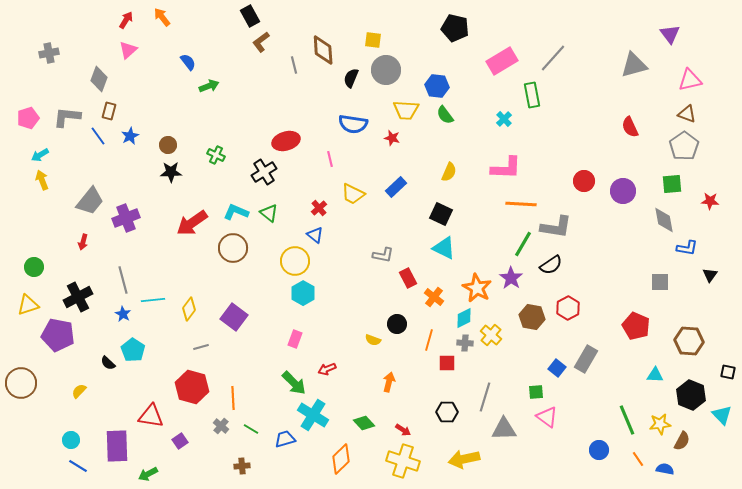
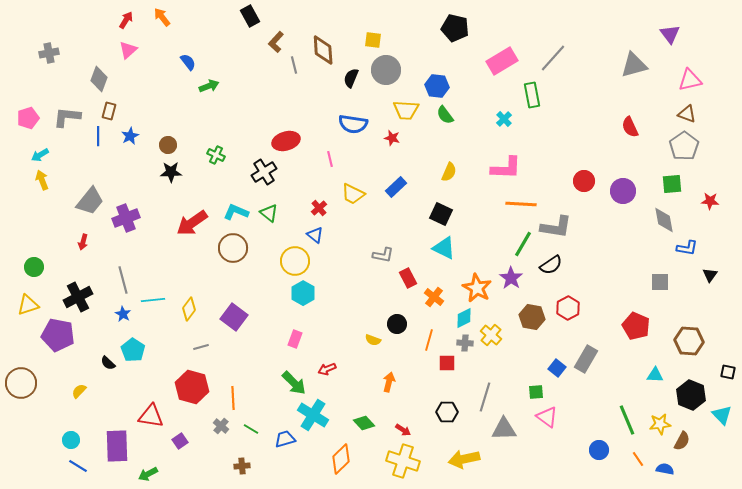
brown L-shape at (261, 42): moved 15 px right; rotated 10 degrees counterclockwise
blue line at (98, 136): rotated 36 degrees clockwise
